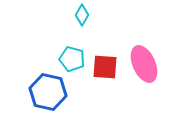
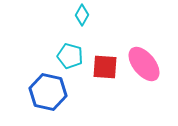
cyan pentagon: moved 2 px left, 3 px up
pink ellipse: rotated 15 degrees counterclockwise
